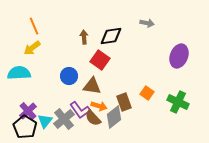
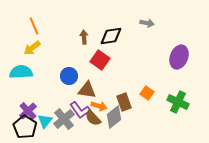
purple ellipse: moved 1 px down
cyan semicircle: moved 2 px right, 1 px up
brown triangle: moved 5 px left, 4 px down
